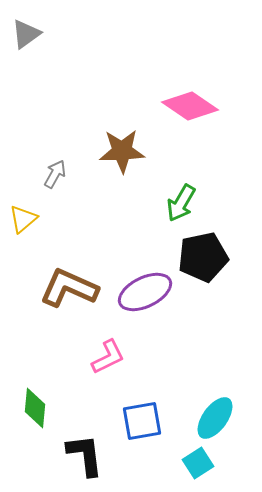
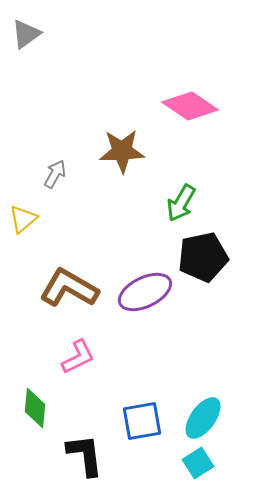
brown L-shape: rotated 6 degrees clockwise
pink L-shape: moved 30 px left
cyan ellipse: moved 12 px left
